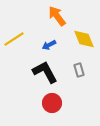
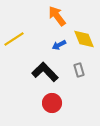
blue arrow: moved 10 px right
black L-shape: rotated 16 degrees counterclockwise
